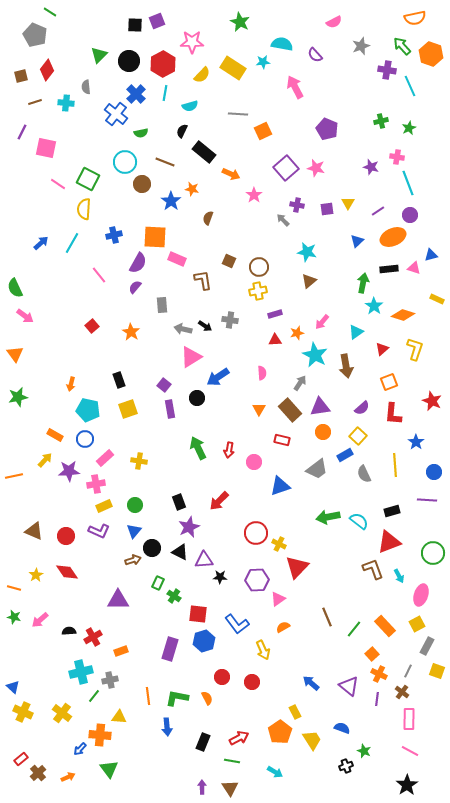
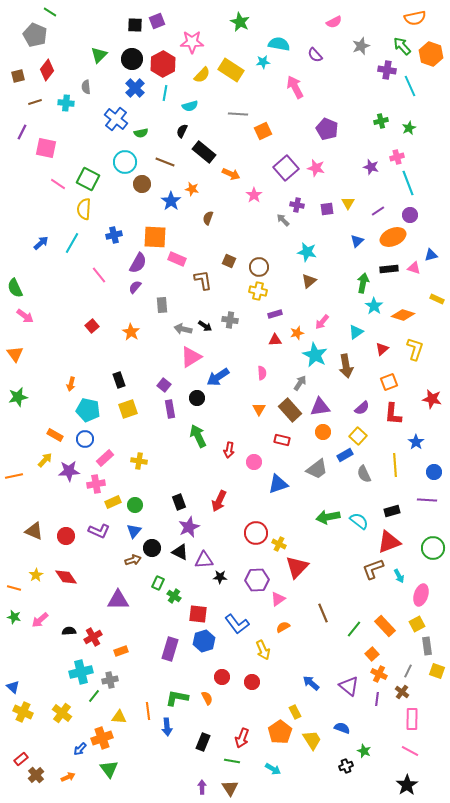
cyan semicircle at (282, 44): moved 3 px left
black circle at (129, 61): moved 3 px right, 2 px up
yellow rectangle at (233, 68): moved 2 px left, 2 px down
brown square at (21, 76): moved 3 px left
blue cross at (136, 94): moved 1 px left, 6 px up
blue cross at (116, 114): moved 5 px down
pink cross at (397, 157): rotated 24 degrees counterclockwise
yellow cross at (258, 291): rotated 24 degrees clockwise
red star at (432, 401): moved 2 px up; rotated 12 degrees counterclockwise
green arrow at (198, 448): moved 12 px up
blue triangle at (280, 486): moved 2 px left, 2 px up
red arrow at (219, 501): rotated 20 degrees counterclockwise
yellow rectangle at (104, 506): moved 9 px right, 4 px up
green circle at (433, 553): moved 5 px up
brown L-shape at (373, 569): rotated 90 degrees counterclockwise
red diamond at (67, 572): moved 1 px left, 5 px down
brown line at (327, 617): moved 4 px left, 4 px up
gray rectangle at (427, 646): rotated 36 degrees counterclockwise
orange line at (148, 696): moved 15 px down
pink rectangle at (409, 719): moved 3 px right
orange cross at (100, 735): moved 2 px right, 3 px down; rotated 25 degrees counterclockwise
red arrow at (239, 738): moved 3 px right; rotated 138 degrees clockwise
cyan arrow at (275, 772): moved 2 px left, 3 px up
brown cross at (38, 773): moved 2 px left, 2 px down
